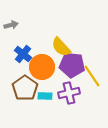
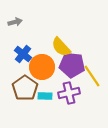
gray arrow: moved 4 px right, 3 px up
